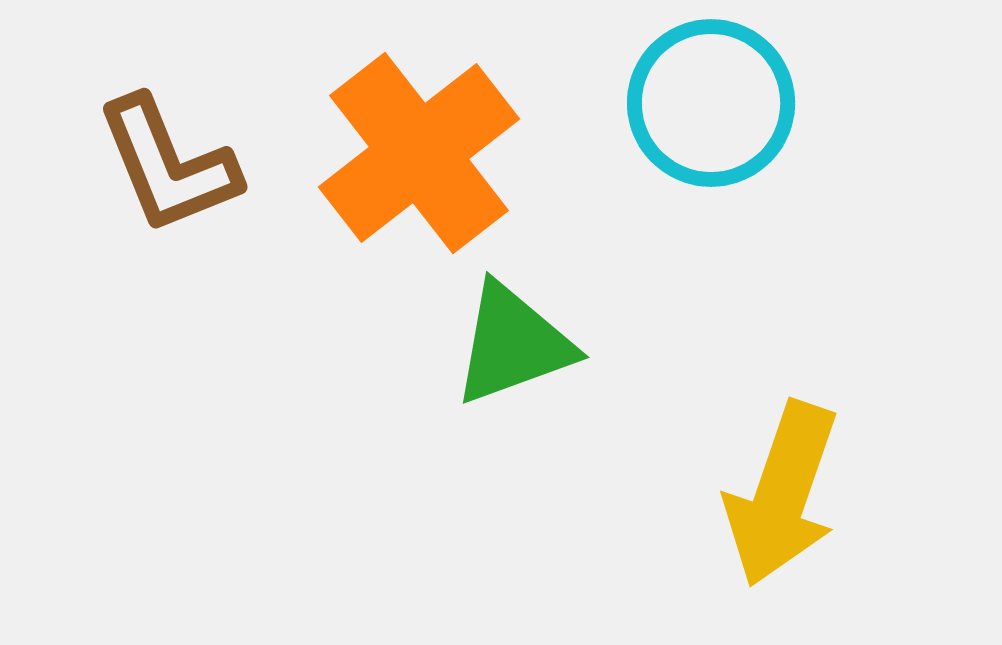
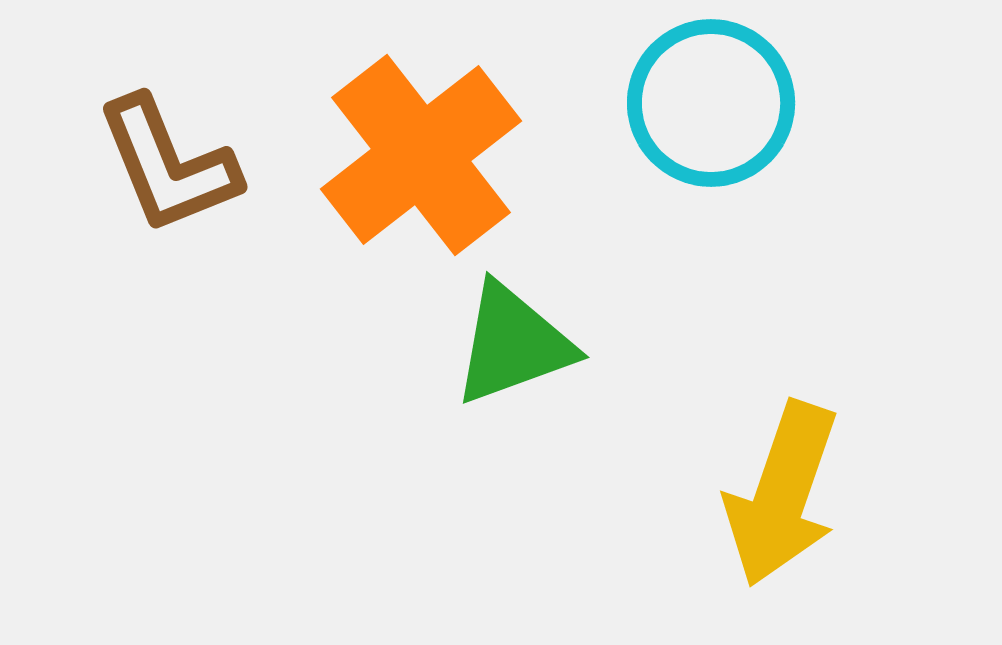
orange cross: moved 2 px right, 2 px down
